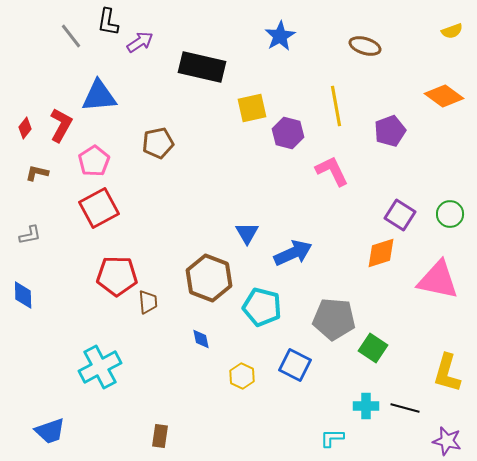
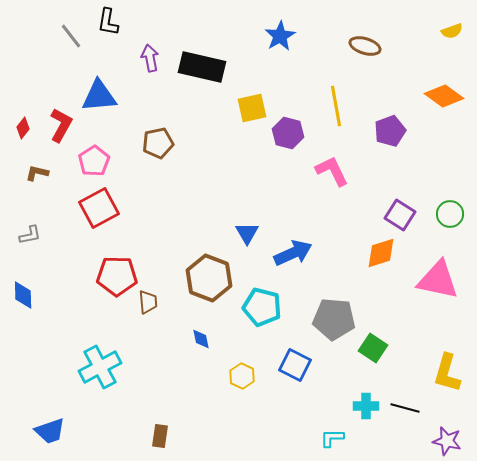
purple arrow at (140, 42): moved 10 px right, 16 px down; rotated 68 degrees counterclockwise
red diamond at (25, 128): moved 2 px left
